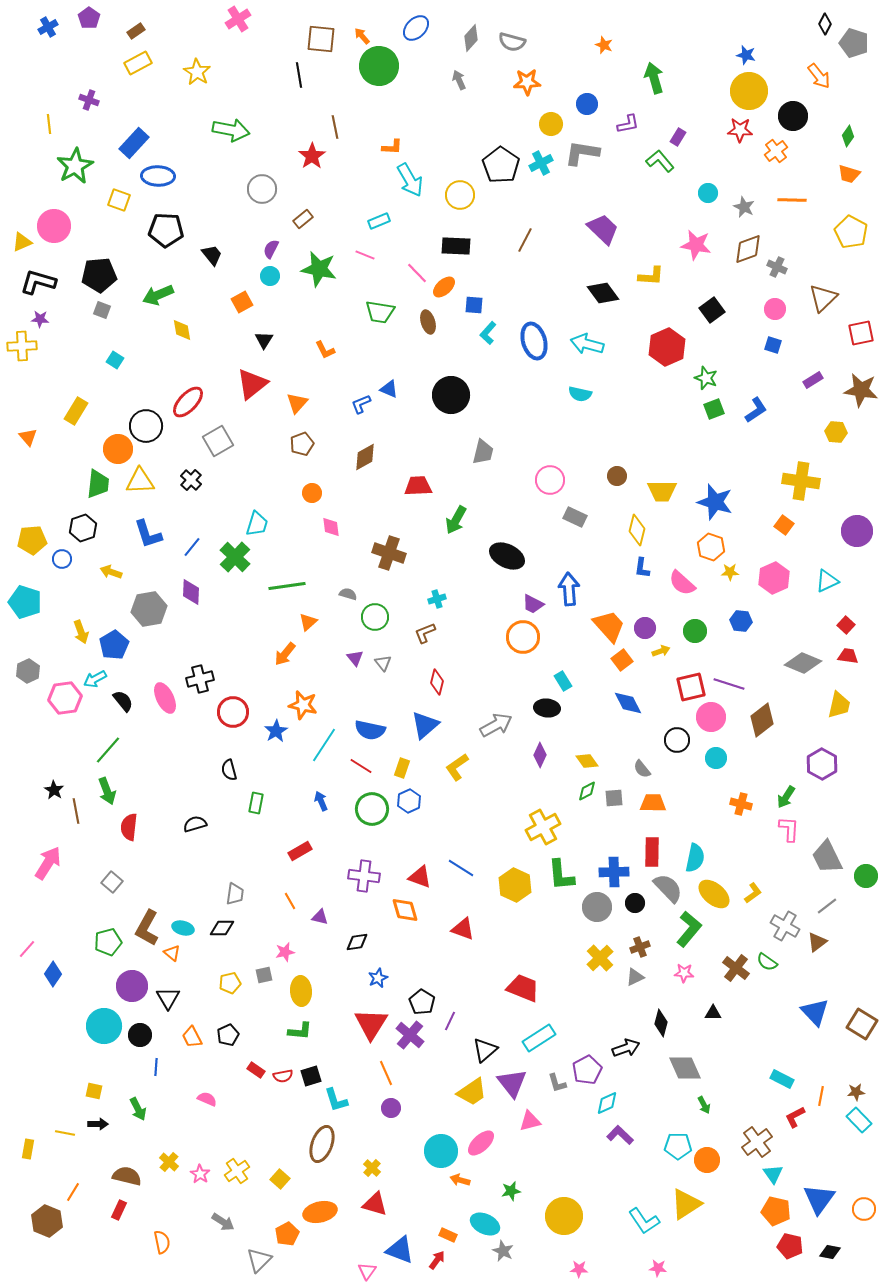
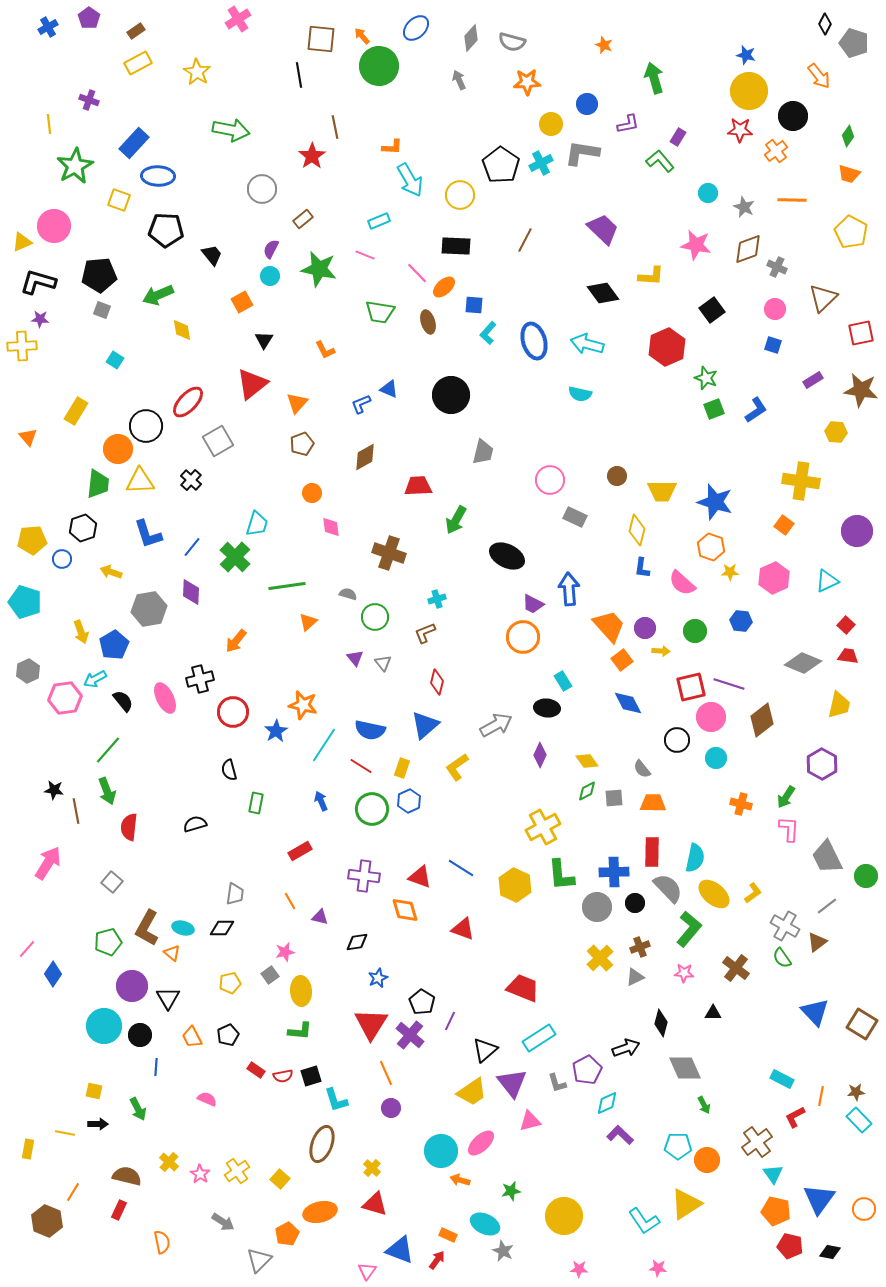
yellow arrow at (661, 651): rotated 24 degrees clockwise
orange arrow at (285, 654): moved 49 px left, 13 px up
black star at (54, 790): rotated 24 degrees counterclockwise
green semicircle at (767, 962): moved 15 px right, 4 px up; rotated 20 degrees clockwise
gray square at (264, 975): moved 6 px right; rotated 24 degrees counterclockwise
